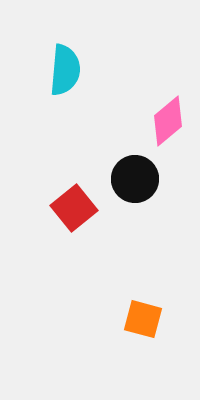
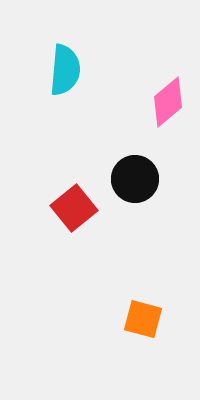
pink diamond: moved 19 px up
